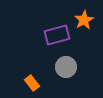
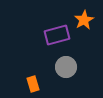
orange rectangle: moved 1 px right, 1 px down; rotated 21 degrees clockwise
